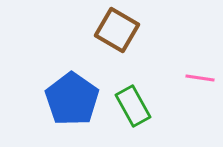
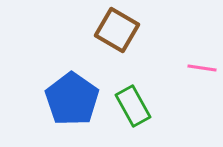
pink line: moved 2 px right, 10 px up
